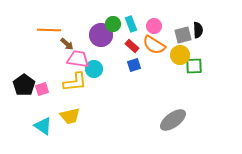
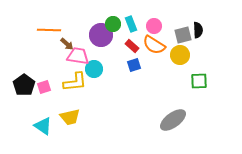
pink trapezoid: moved 3 px up
green square: moved 5 px right, 15 px down
pink square: moved 2 px right, 2 px up
yellow trapezoid: moved 1 px down
